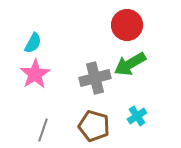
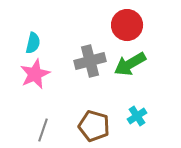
cyan semicircle: rotated 15 degrees counterclockwise
pink star: rotated 8 degrees clockwise
gray cross: moved 5 px left, 17 px up
